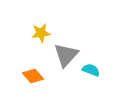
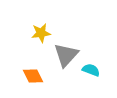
orange diamond: rotated 15 degrees clockwise
